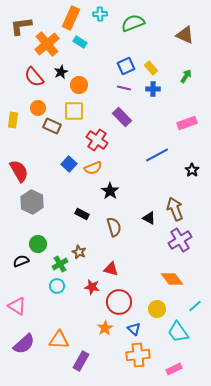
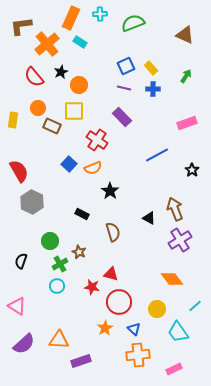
brown semicircle at (114, 227): moved 1 px left, 5 px down
green circle at (38, 244): moved 12 px right, 3 px up
black semicircle at (21, 261): rotated 49 degrees counterclockwise
red triangle at (111, 269): moved 5 px down
purple rectangle at (81, 361): rotated 42 degrees clockwise
